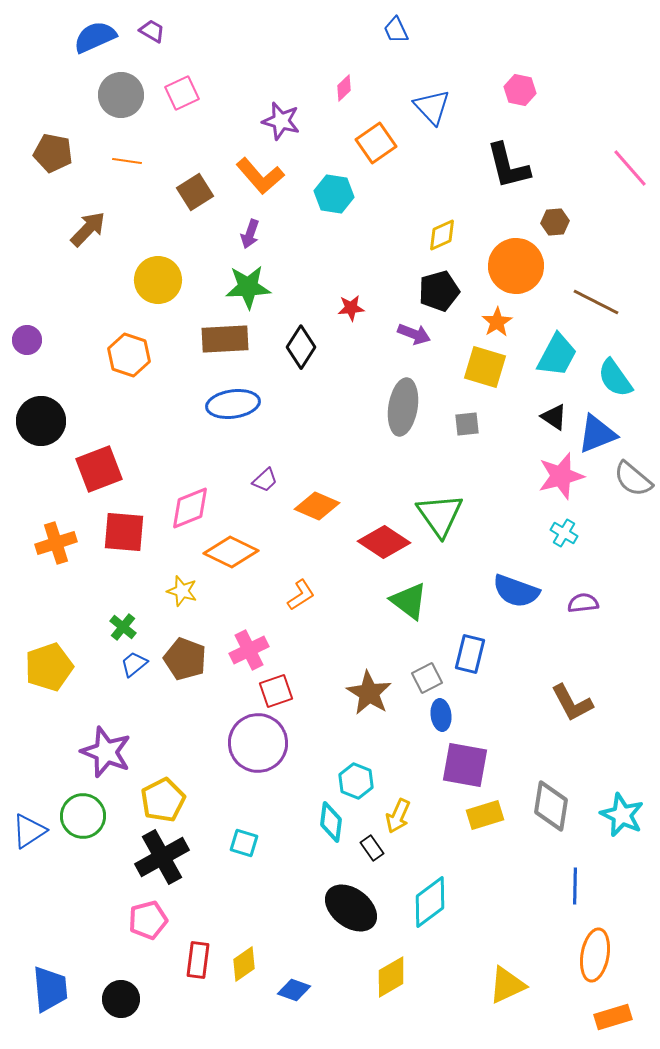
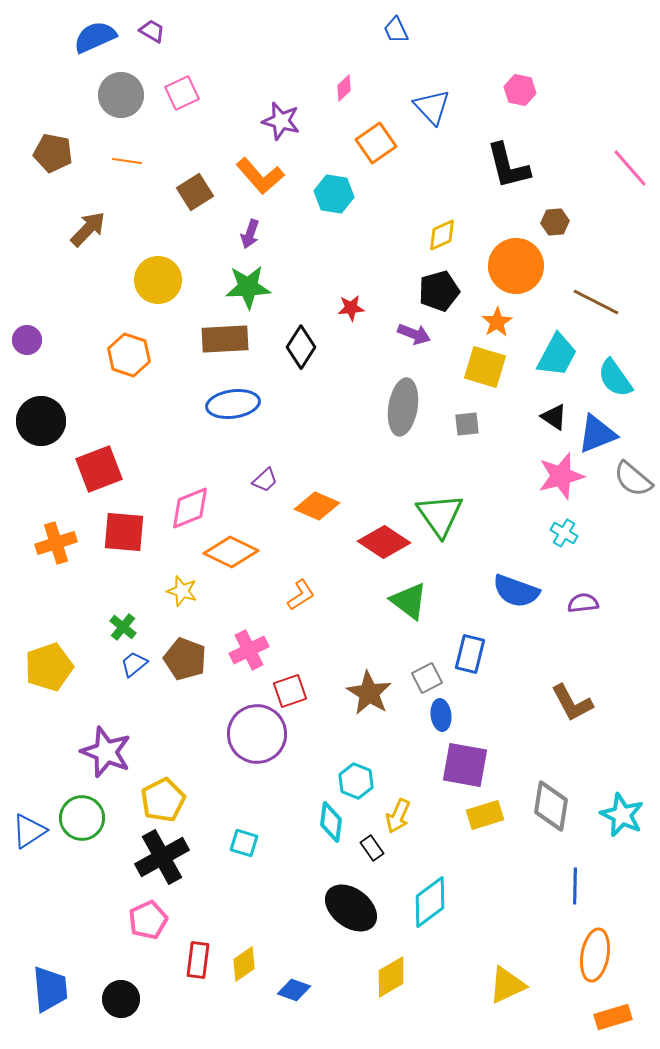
red square at (276, 691): moved 14 px right
purple circle at (258, 743): moved 1 px left, 9 px up
green circle at (83, 816): moved 1 px left, 2 px down
pink pentagon at (148, 920): rotated 9 degrees counterclockwise
